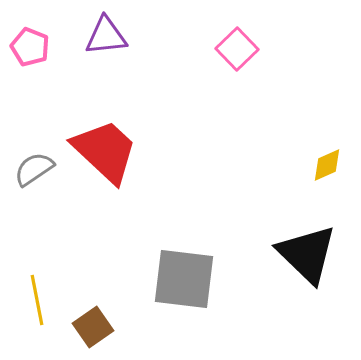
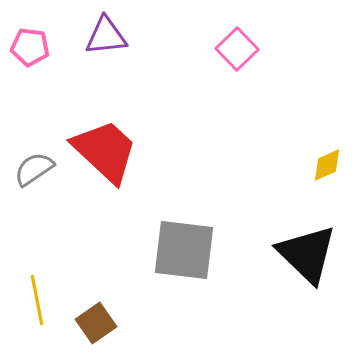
pink pentagon: rotated 15 degrees counterclockwise
gray square: moved 29 px up
brown square: moved 3 px right, 4 px up
